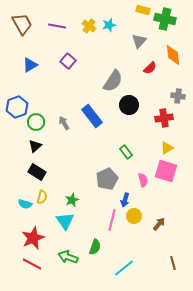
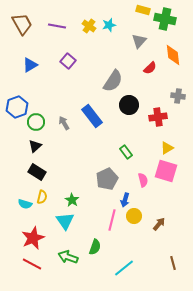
red cross: moved 6 px left, 1 px up
green star: rotated 16 degrees counterclockwise
